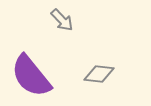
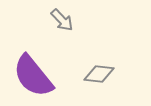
purple semicircle: moved 2 px right
